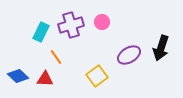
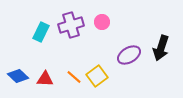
orange line: moved 18 px right, 20 px down; rotated 14 degrees counterclockwise
